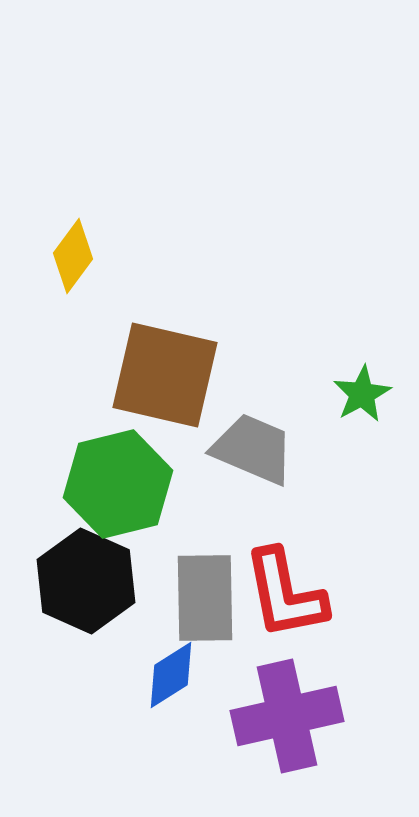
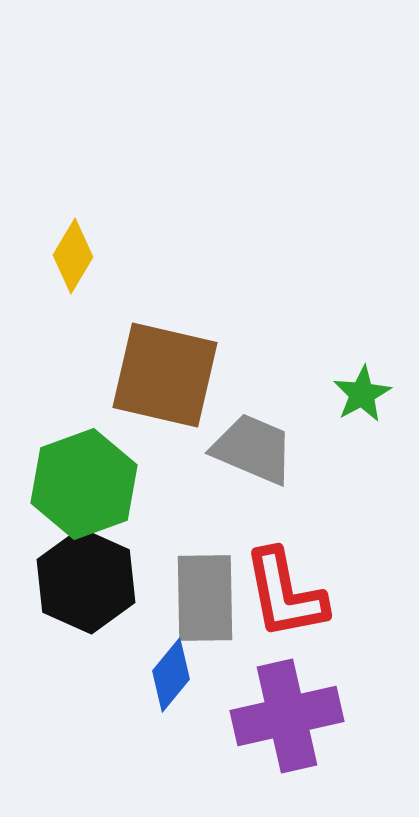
yellow diamond: rotated 6 degrees counterclockwise
green hexagon: moved 34 px left; rotated 6 degrees counterclockwise
blue diamond: rotated 18 degrees counterclockwise
